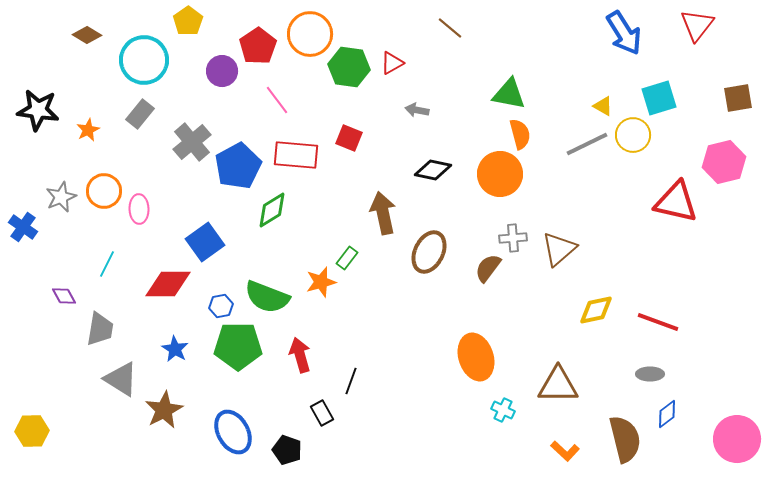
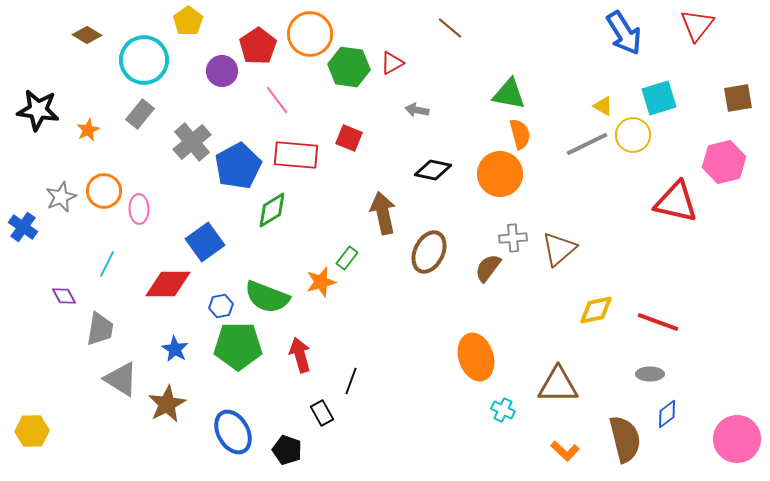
brown star at (164, 410): moved 3 px right, 6 px up
